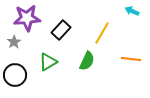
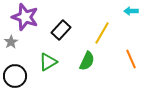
cyan arrow: moved 1 px left; rotated 24 degrees counterclockwise
purple star: moved 2 px left, 1 px up; rotated 24 degrees clockwise
gray star: moved 3 px left
orange line: rotated 60 degrees clockwise
black circle: moved 1 px down
